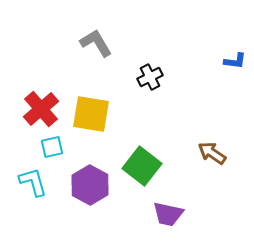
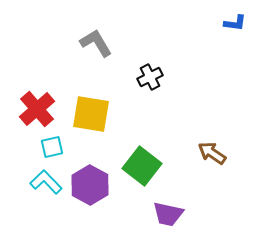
blue L-shape: moved 38 px up
red cross: moved 4 px left
cyan L-shape: moved 13 px right; rotated 28 degrees counterclockwise
